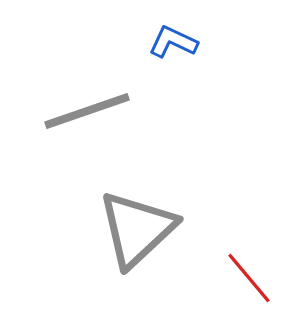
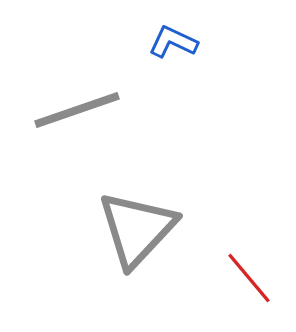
gray line: moved 10 px left, 1 px up
gray triangle: rotated 4 degrees counterclockwise
